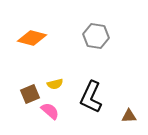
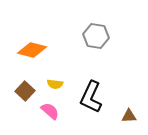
orange diamond: moved 12 px down
yellow semicircle: rotated 21 degrees clockwise
brown square: moved 5 px left, 3 px up; rotated 24 degrees counterclockwise
